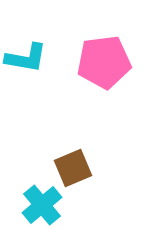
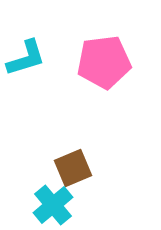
cyan L-shape: rotated 27 degrees counterclockwise
cyan cross: moved 11 px right
